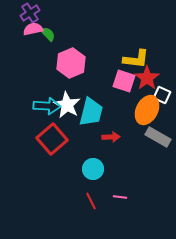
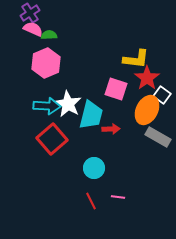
pink semicircle: rotated 36 degrees clockwise
green semicircle: moved 1 px right, 1 px down; rotated 49 degrees counterclockwise
pink hexagon: moved 25 px left
pink square: moved 8 px left, 8 px down
white square: rotated 12 degrees clockwise
white star: moved 1 px right, 1 px up
cyan trapezoid: moved 3 px down
red arrow: moved 8 px up
cyan circle: moved 1 px right, 1 px up
pink line: moved 2 px left
